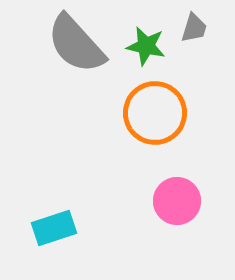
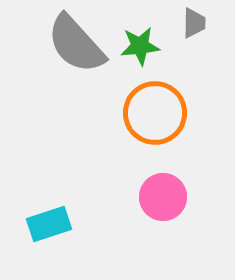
gray trapezoid: moved 5 px up; rotated 16 degrees counterclockwise
green star: moved 6 px left; rotated 18 degrees counterclockwise
pink circle: moved 14 px left, 4 px up
cyan rectangle: moved 5 px left, 4 px up
